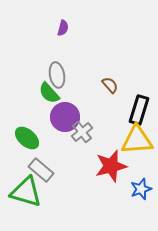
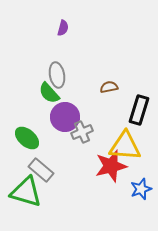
brown semicircle: moved 1 px left, 2 px down; rotated 60 degrees counterclockwise
gray cross: rotated 15 degrees clockwise
yellow triangle: moved 12 px left, 6 px down; rotated 8 degrees clockwise
